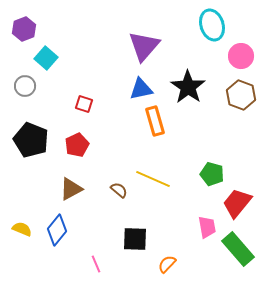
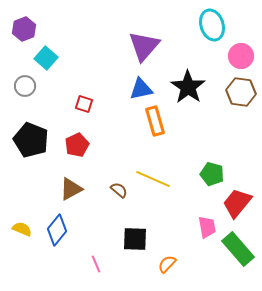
brown hexagon: moved 3 px up; rotated 12 degrees counterclockwise
